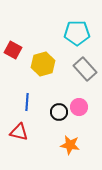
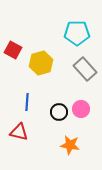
yellow hexagon: moved 2 px left, 1 px up
pink circle: moved 2 px right, 2 px down
